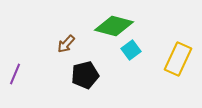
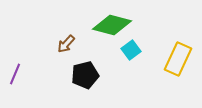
green diamond: moved 2 px left, 1 px up
